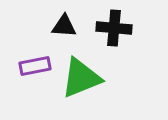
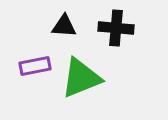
black cross: moved 2 px right
